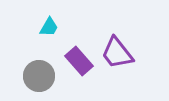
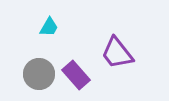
purple rectangle: moved 3 px left, 14 px down
gray circle: moved 2 px up
